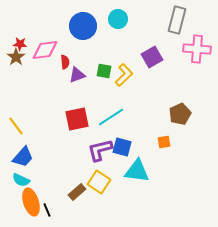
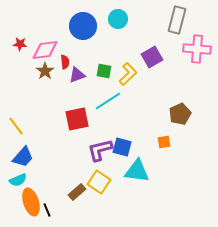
brown star: moved 29 px right, 14 px down
yellow L-shape: moved 4 px right, 1 px up
cyan line: moved 3 px left, 16 px up
cyan semicircle: moved 3 px left; rotated 48 degrees counterclockwise
